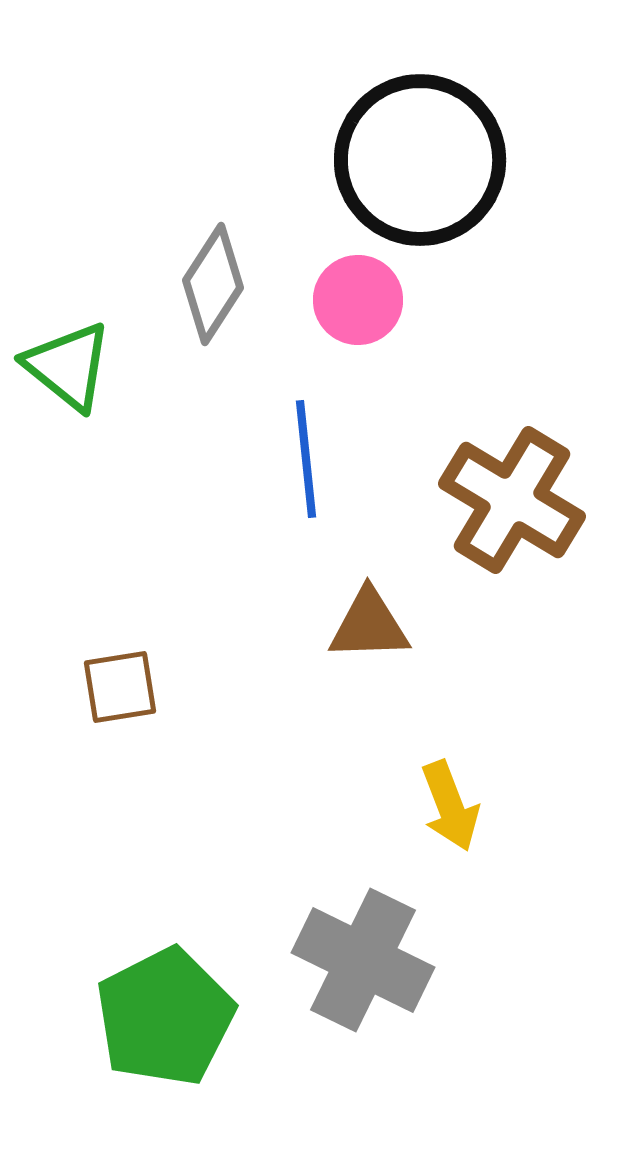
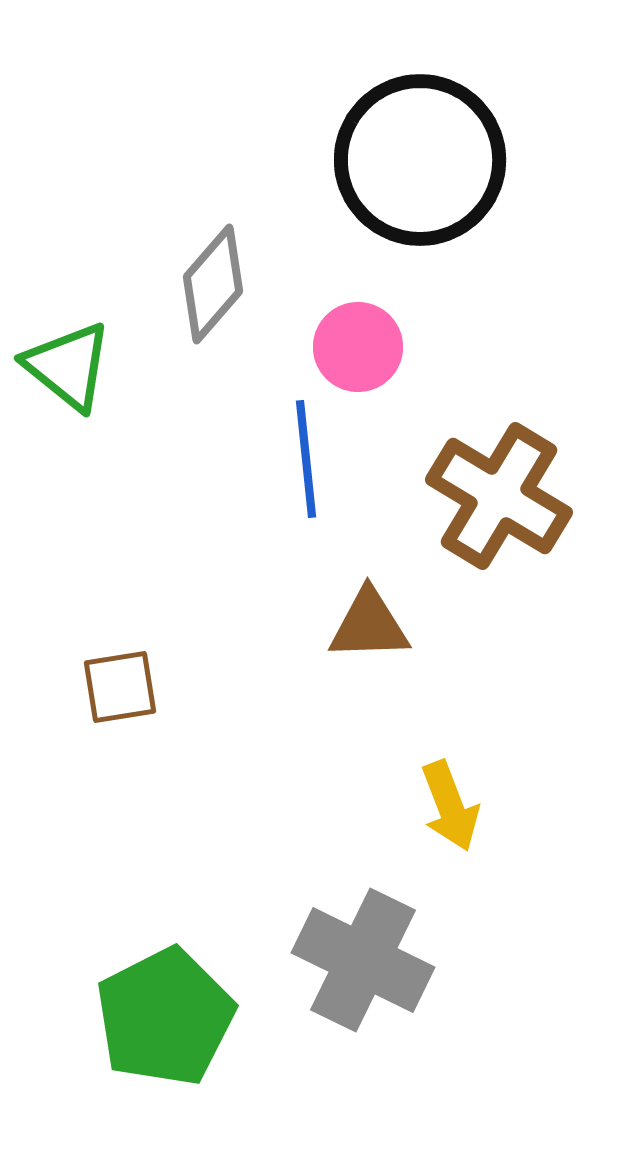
gray diamond: rotated 8 degrees clockwise
pink circle: moved 47 px down
brown cross: moved 13 px left, 4 px up
